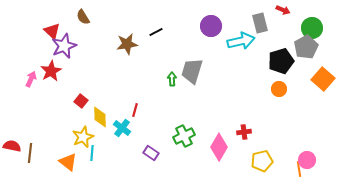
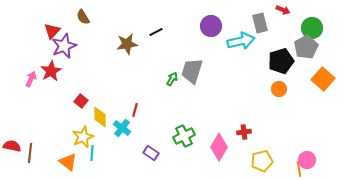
red triangle: rotated 30 degrees clockwise
green arrow: rotated 32 degrees clockwise
